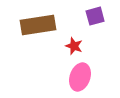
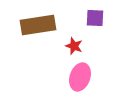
purple square: moved 2 px down; rotated 18 degrees clockwise
